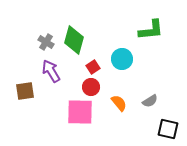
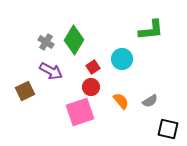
green diamond: rotated 16 degrees clockwise
purple arrow: rotated 150 degrees clockwise
brown square: rotated 18 degrees counterclockwise
orange semicircle: moved 2 px right, 2 px up
pink square: rotated 20 degrees counterclockwise
